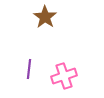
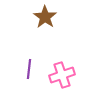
pink cross: moved 2 px left, 1 px up
